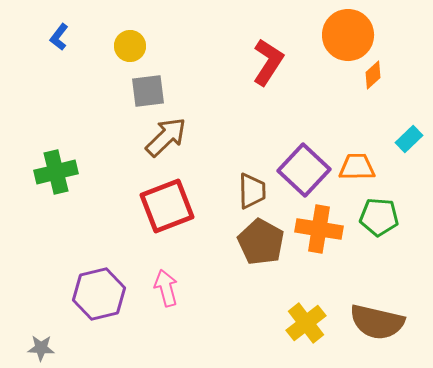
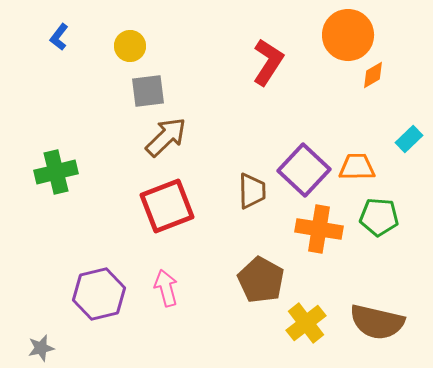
orange diamond: rotated 12 degrees clockwise
brown pentagon: moved 38 px down
gray star: rotated 16 degrees counterclockwise
